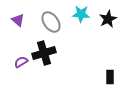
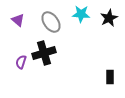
black star: moved 1 px right, 1 px up
purple semicircle: rotated 40 degrees counterclockwise
